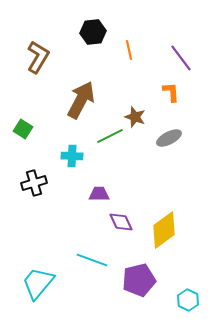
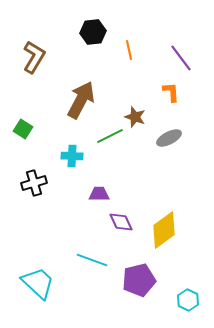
brown L-shape: moved 4 px left
cyan trapezoid: rotated 93 degrees clockwise
